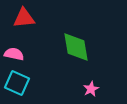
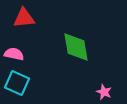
pink star: moved 13 px right, 3 px down; rotated 21 degrees counterclockwise
